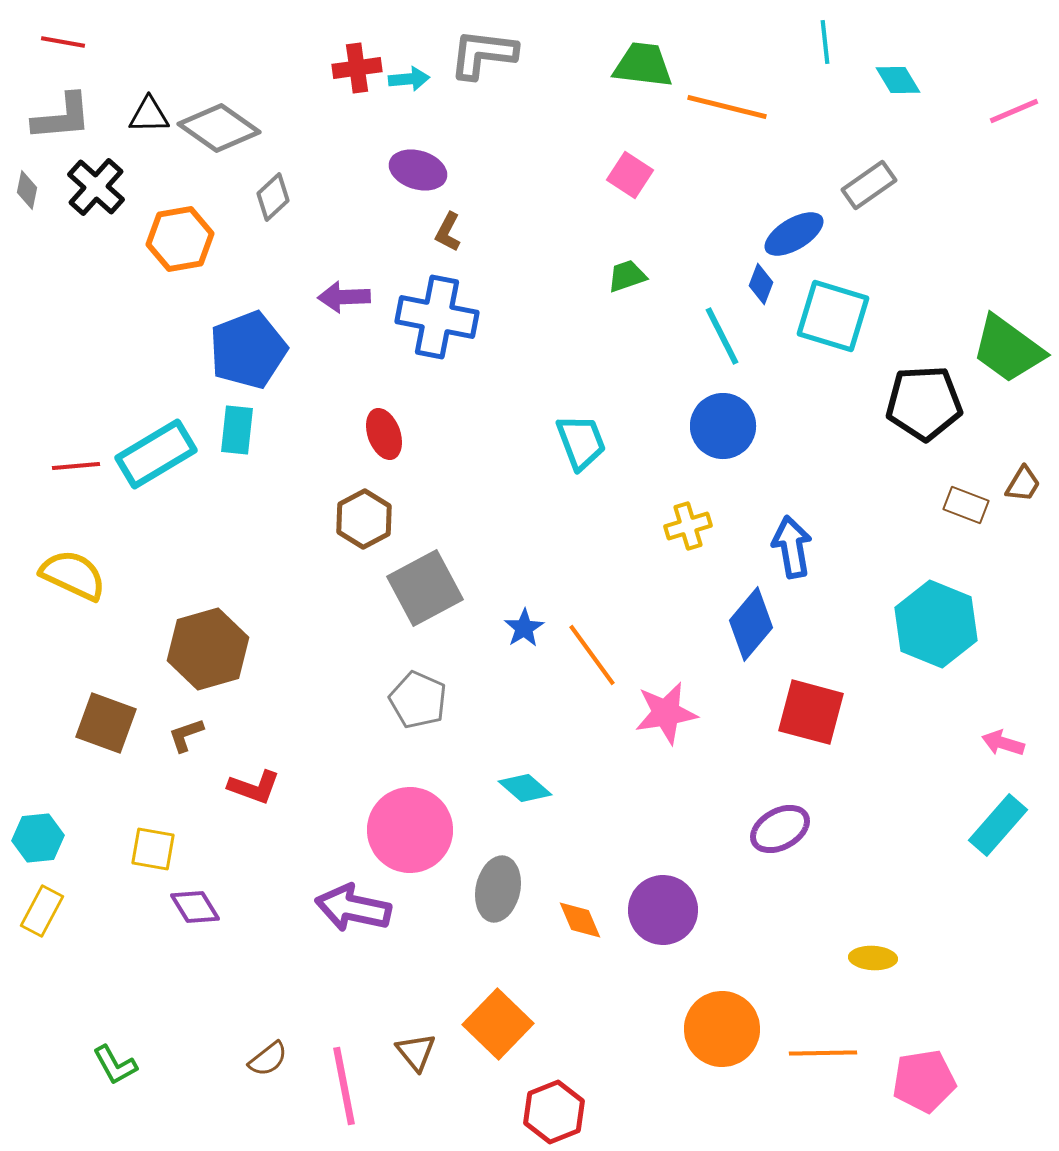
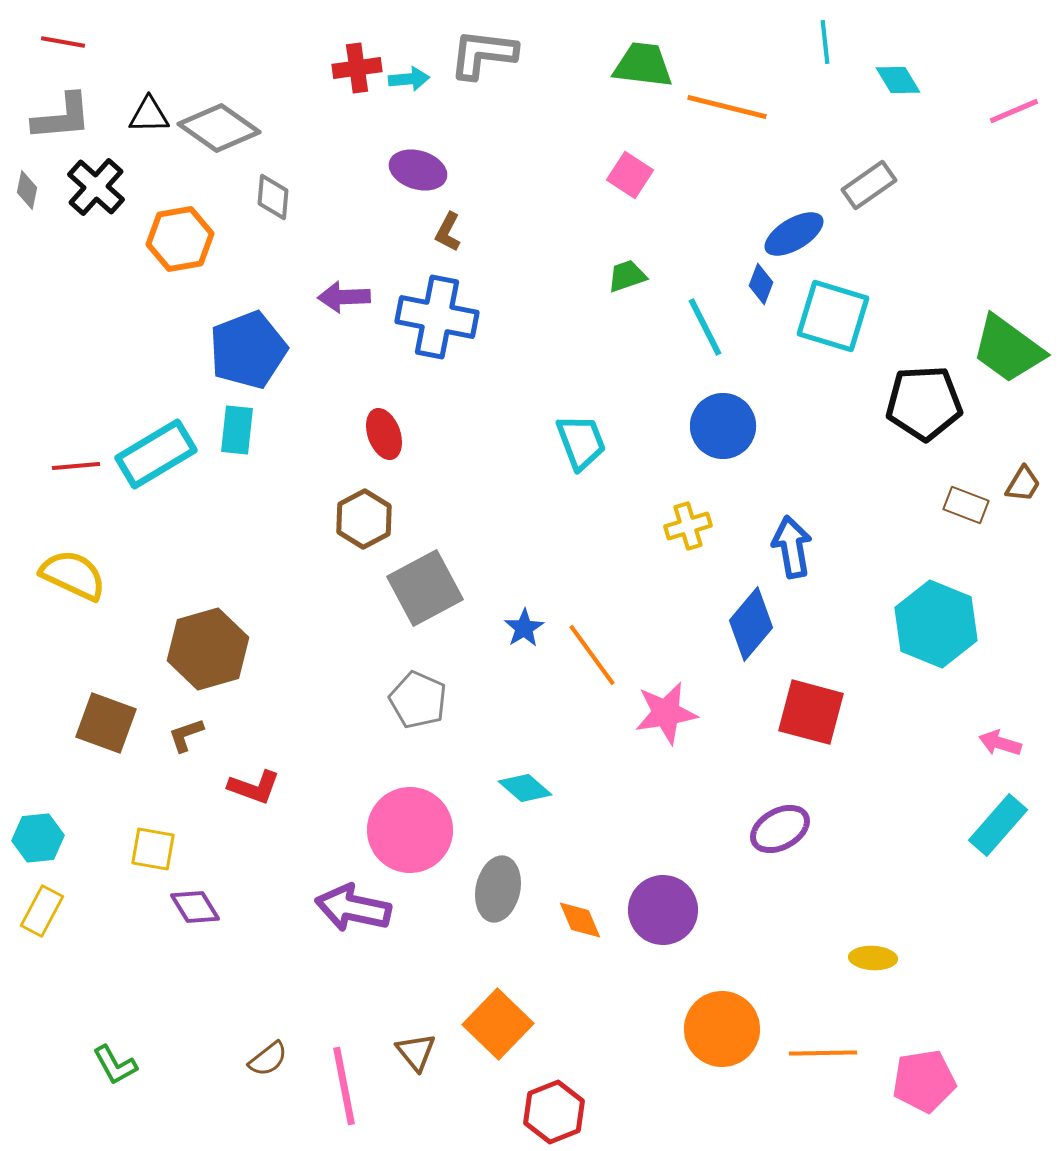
gray diamond at (273, 197): rotated 42 degrees counterclockwise
cyan line at (722, 336): moved 17 px left, 9 px up
pink arrow at (1003, 743): moved 3 px left
